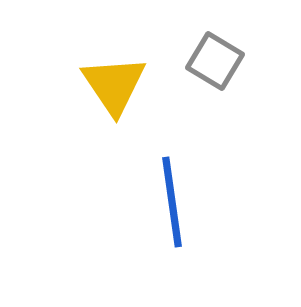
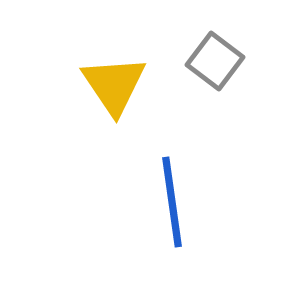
gray square: rotated 6 degrees clockwise
